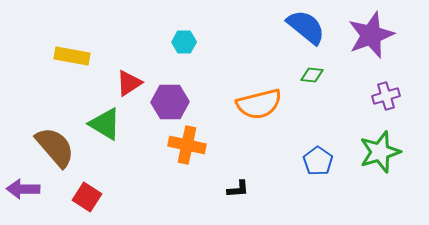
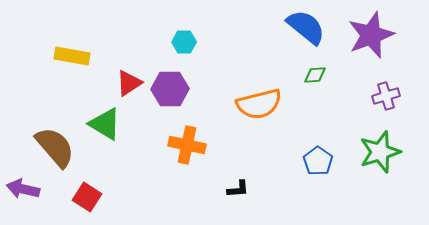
green diamond: moved 3 px right; rotated 10 degrees counterclockwise
purple hexagon: moved 13 px up
purple arrow: rotated 12 degrees clockwise
